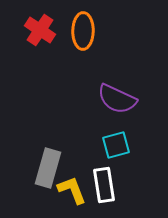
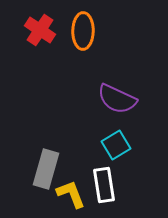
cyan square: rotated 16 degrees counterclockwise
gray rectangle: moved 2 px left, 1 px down
yellow L-shape: moved 1 px left, 4 px down
